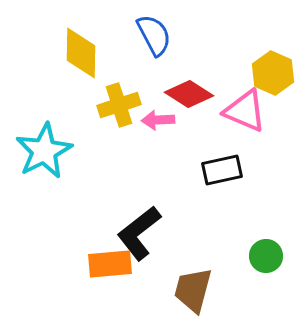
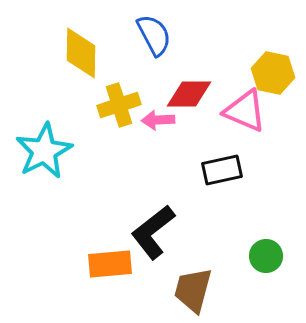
yellow hexagon: rotated 12 degrees counterclockwise
red diamond: rotated 33 degrees counterclockwise
black L-shape: moved 14 px right, 1 px up
